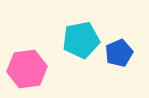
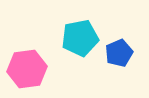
cyan pentagon: moved 1 px left, 2 px up
